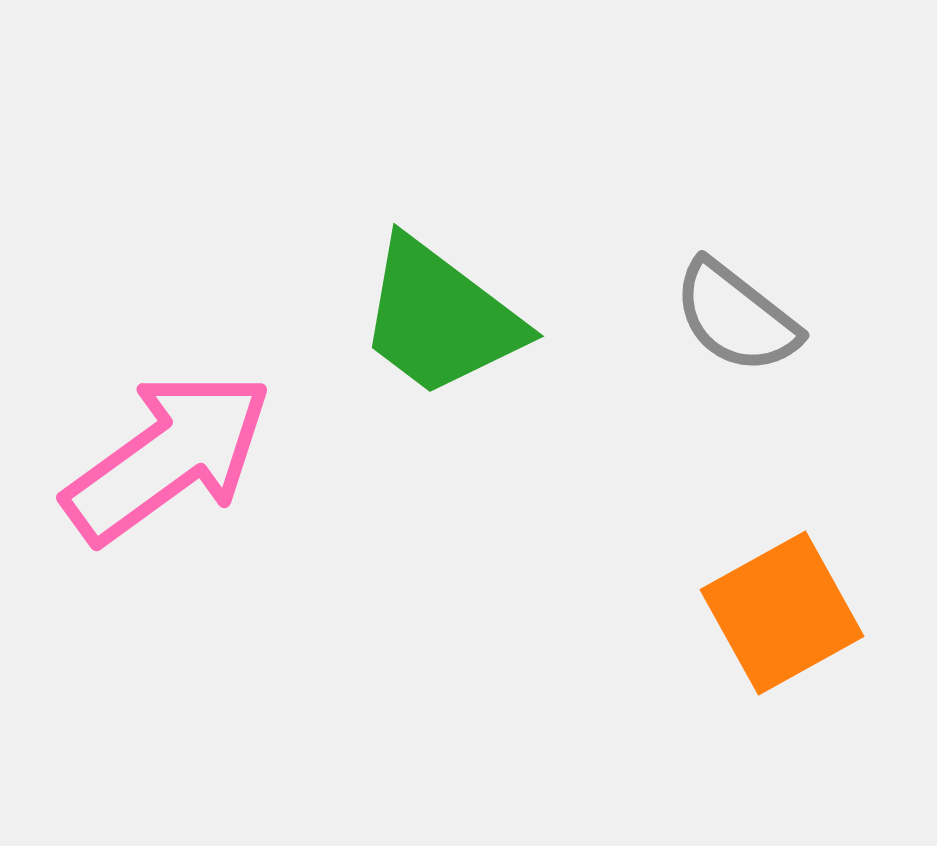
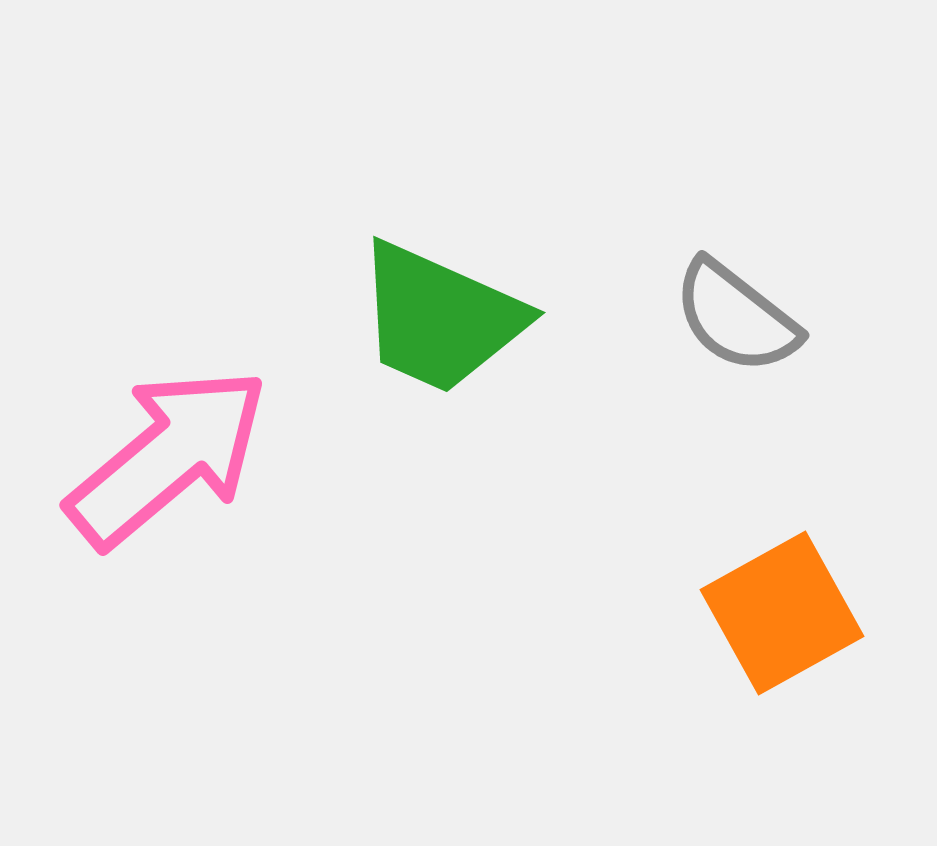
green trapezoid: rotated 13 degrees counterclockwise
pink arrow: rotated 4 degrees counterclockwise
